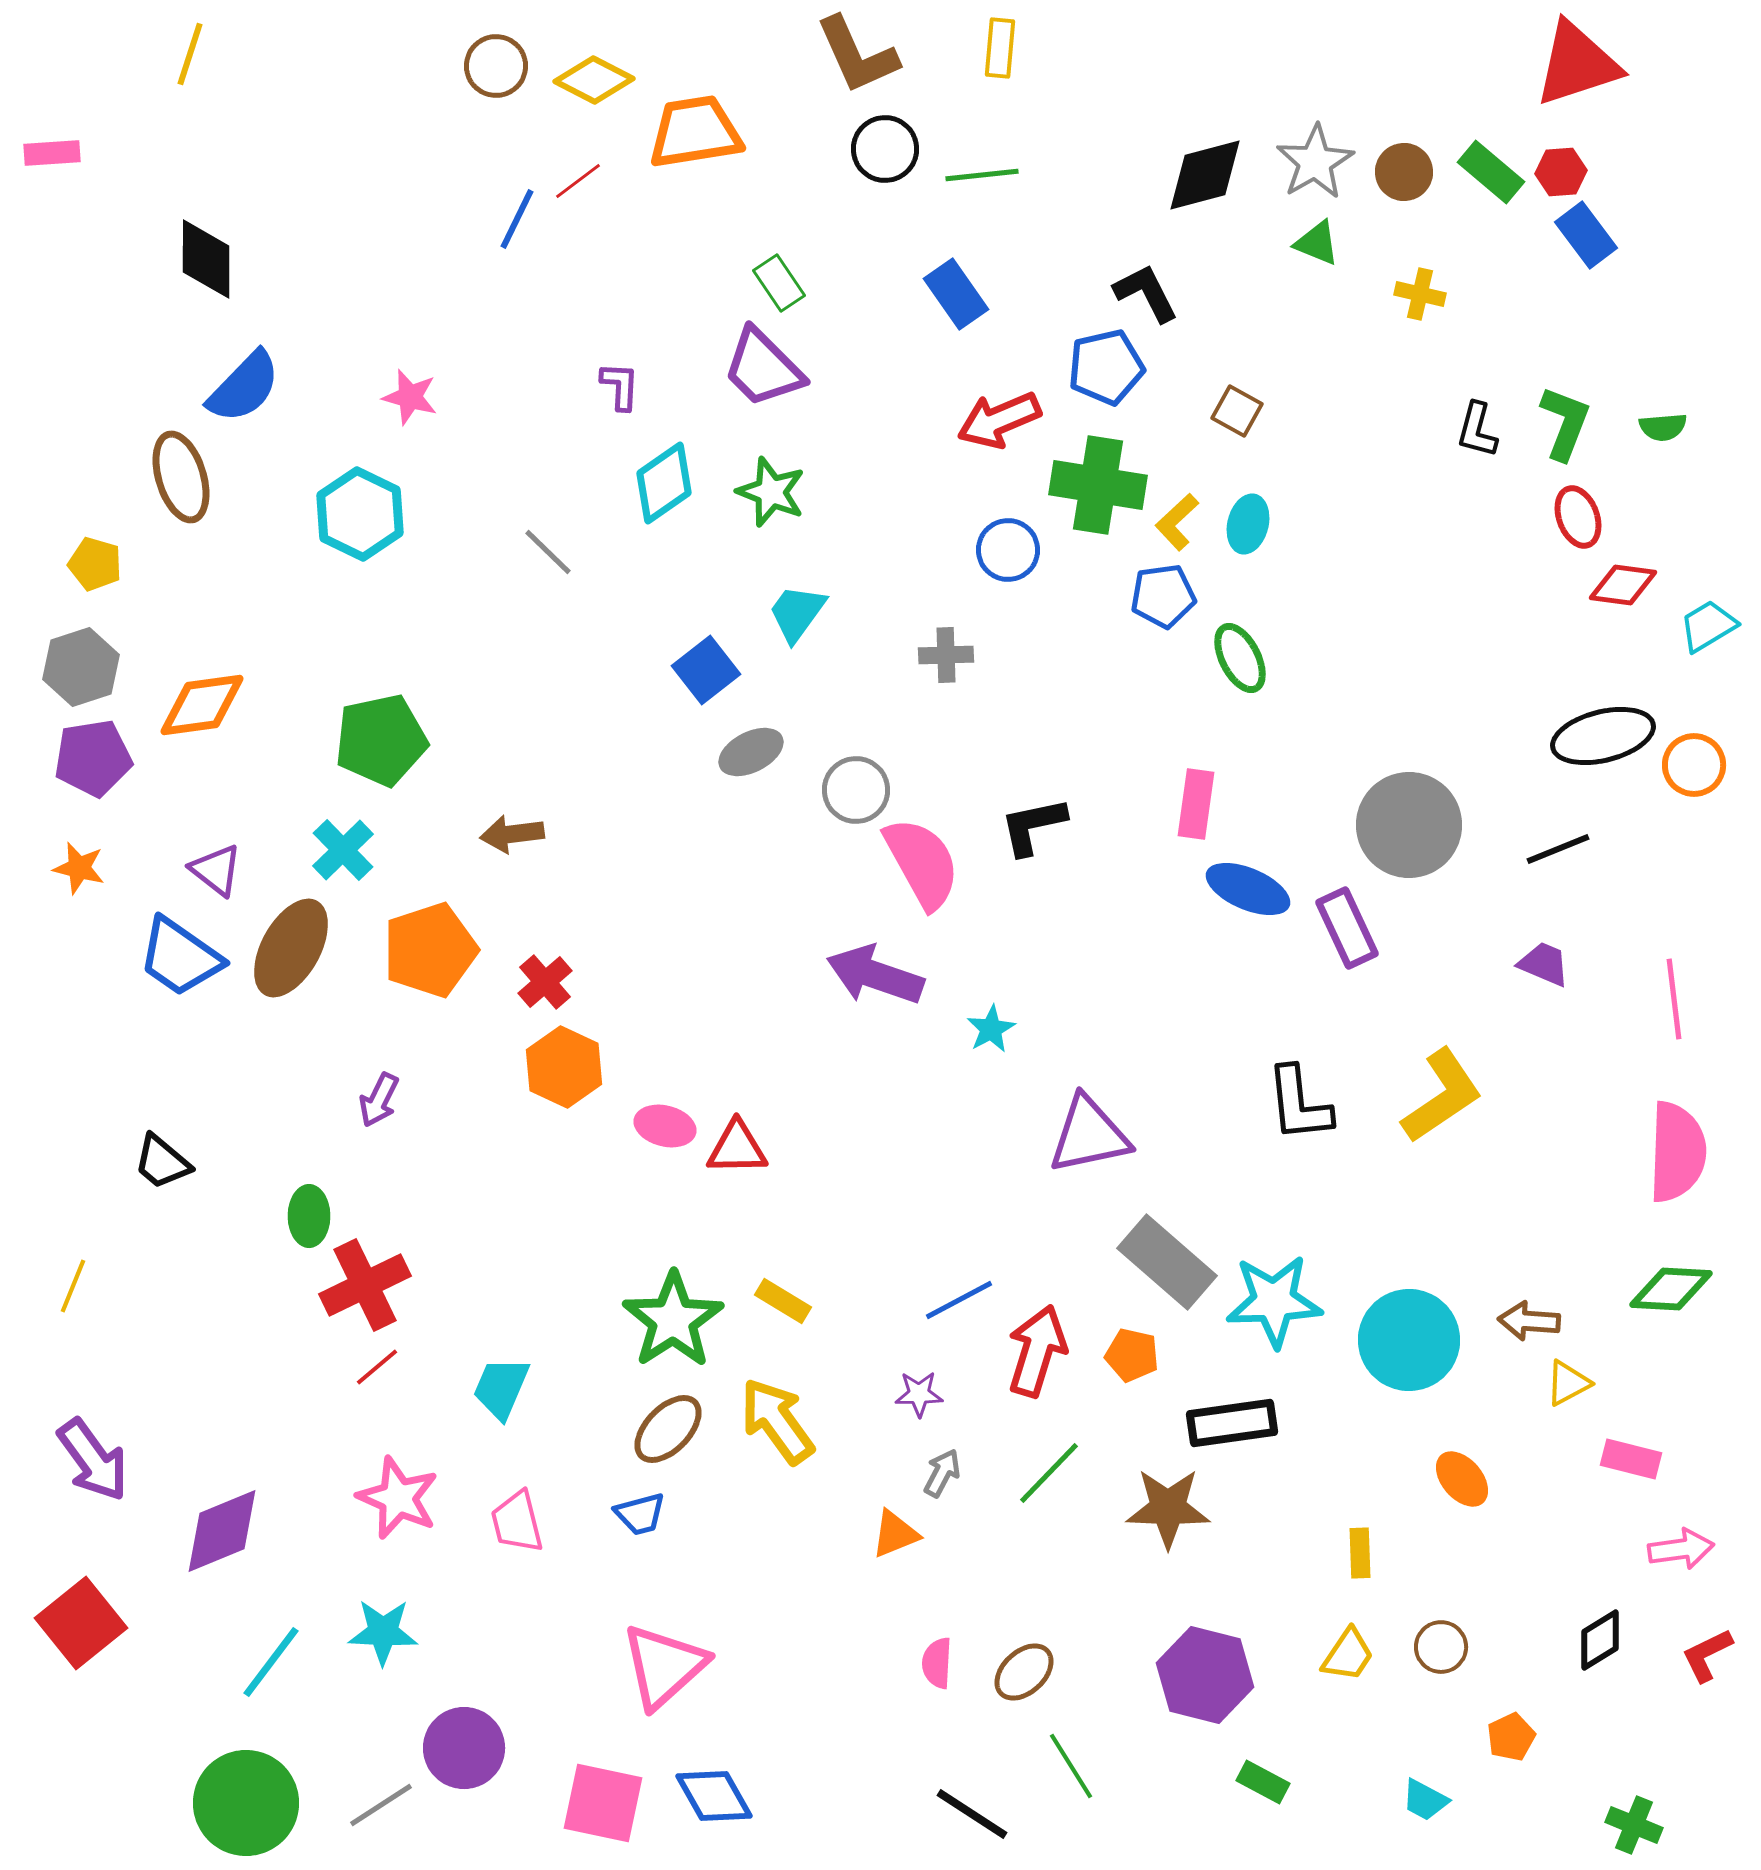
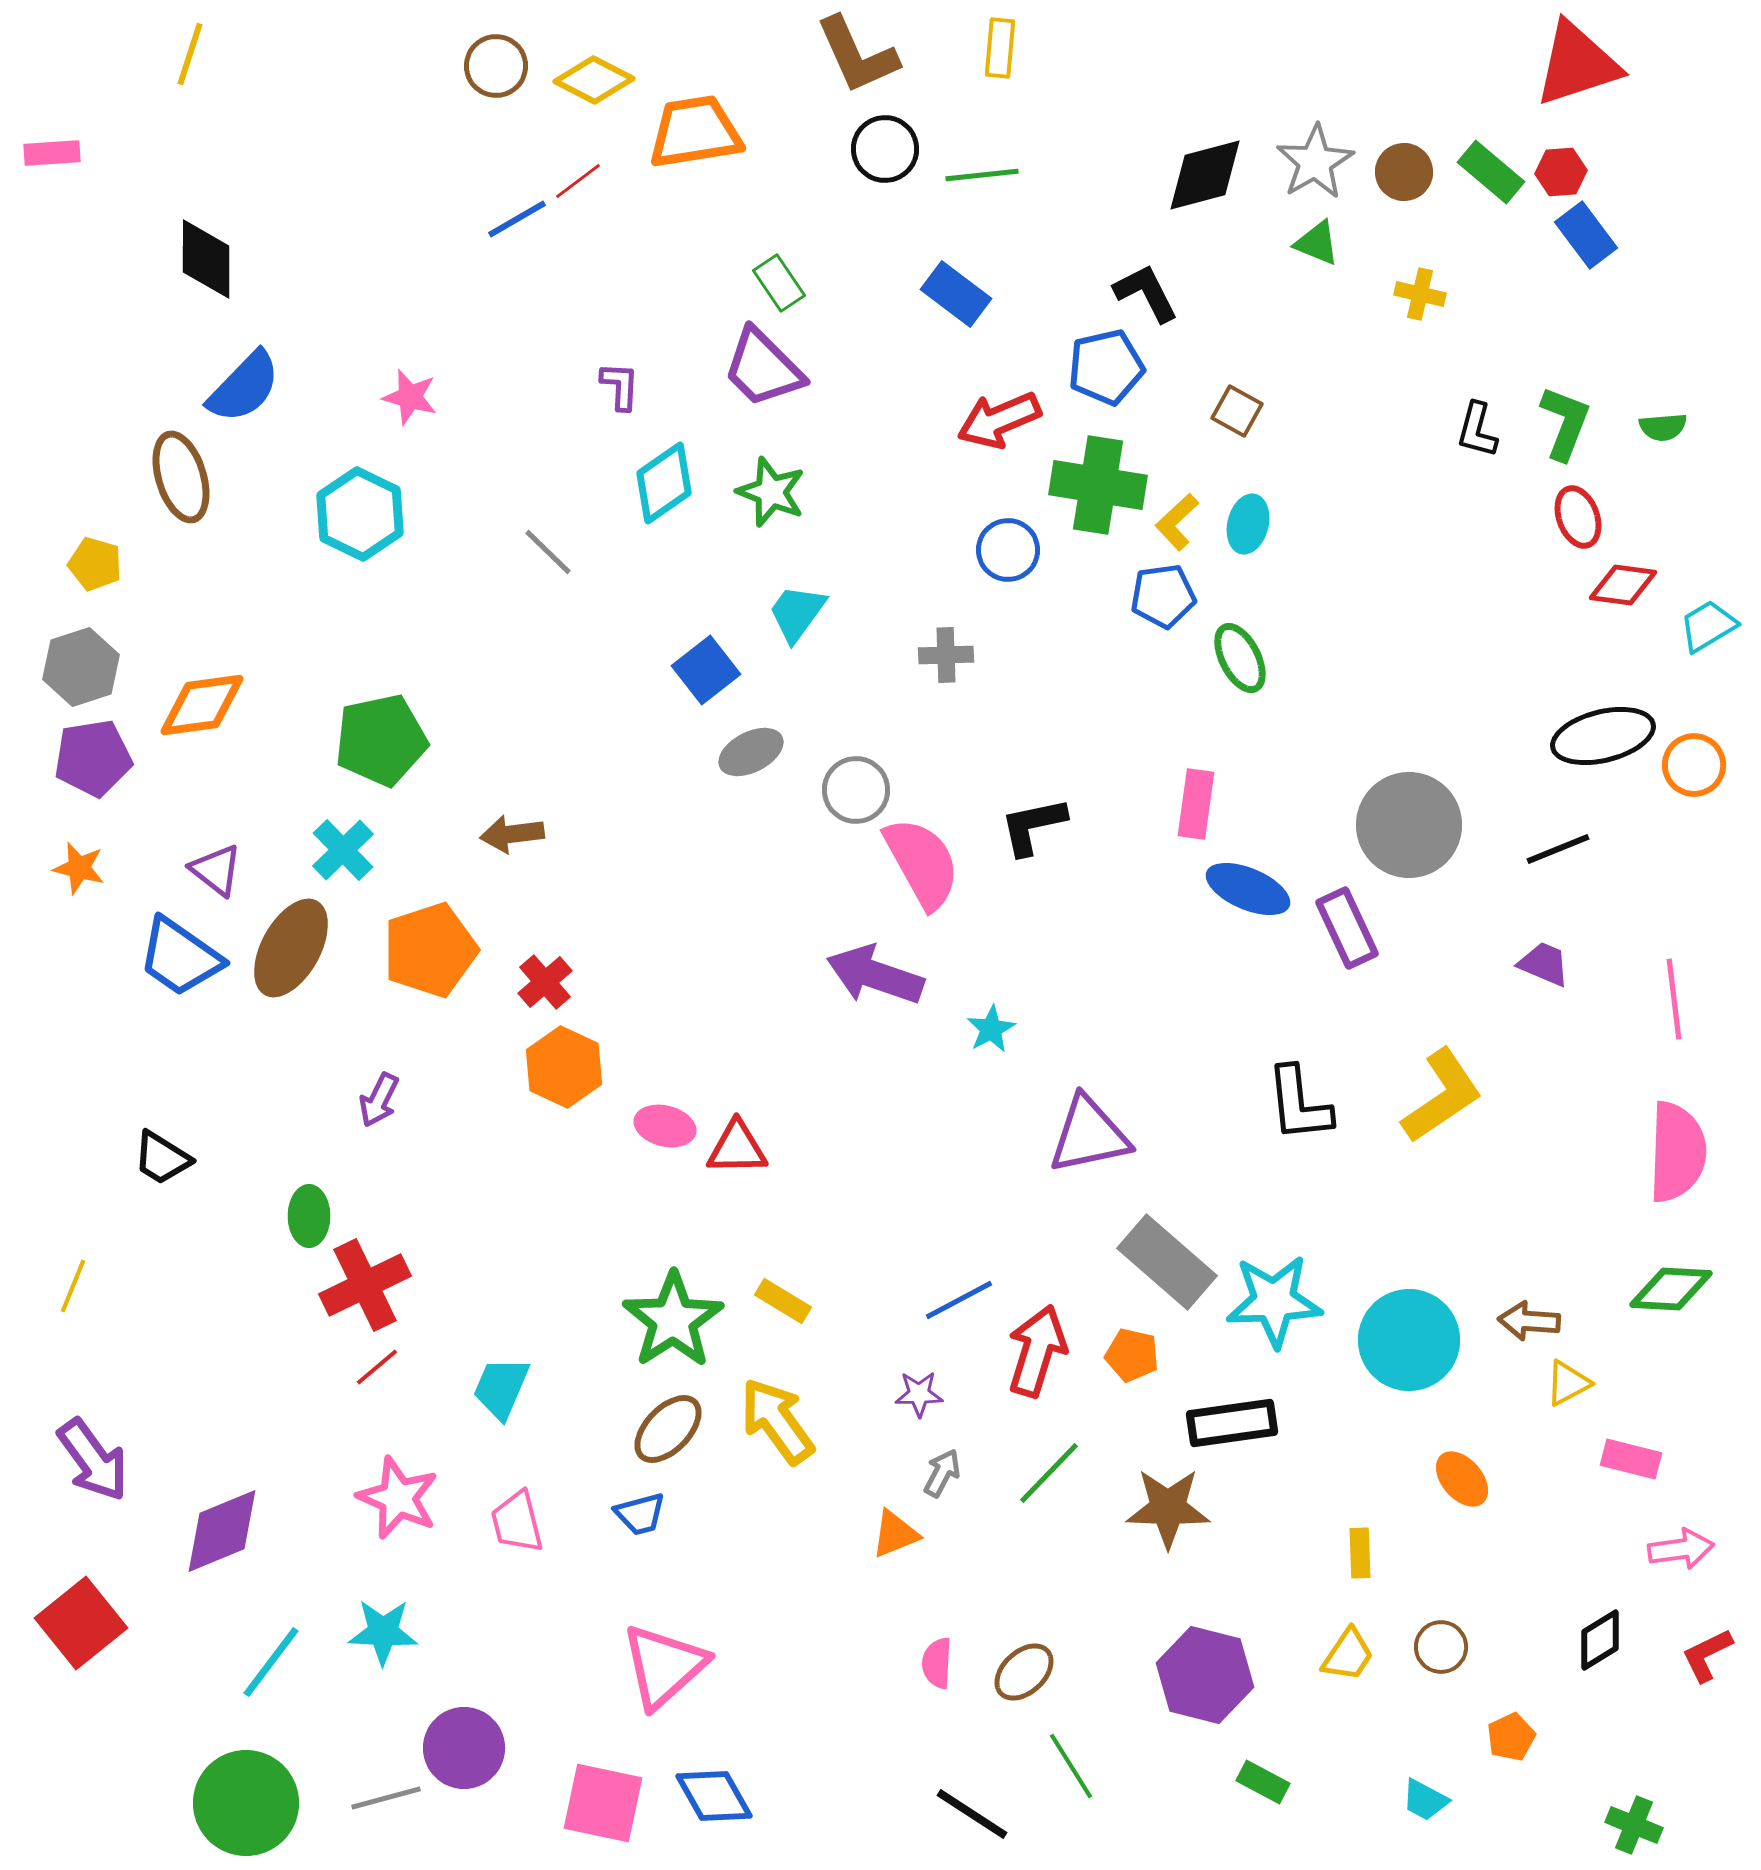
blue line at (517, 219): rotated 34 degrees clockwise
blue rectangle at (956, 294): rotated 18 degrees counterclockwise
black trapezoid at (162, 1162): moved 4 px up; rotated 8 degrees counterclockwise
gray line at (381, 1805): moved 5 px right, 7 px up; rotated 18 degrees clockwise
